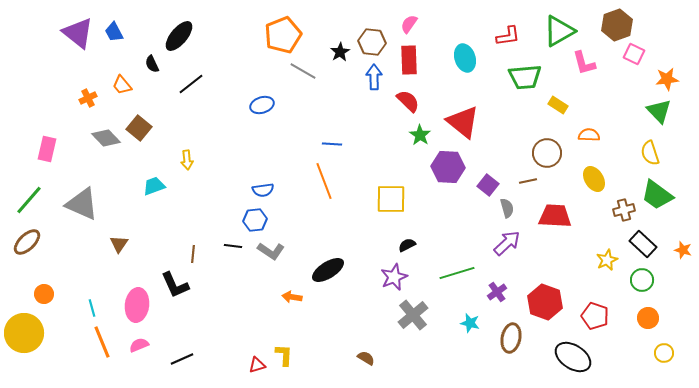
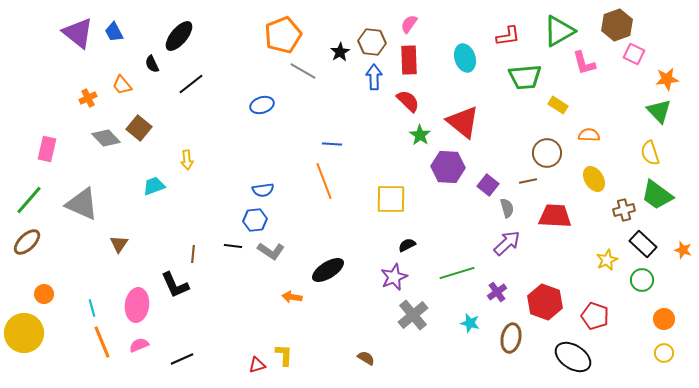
orange circle at (648, 318): moved 16 px right, 1 px down
